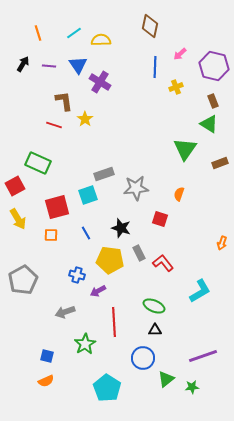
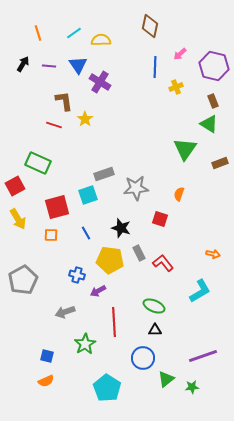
orange arrow at (222, 243): moved 9 px left, 11 px down; rotated 96 degrees counterclockwise
